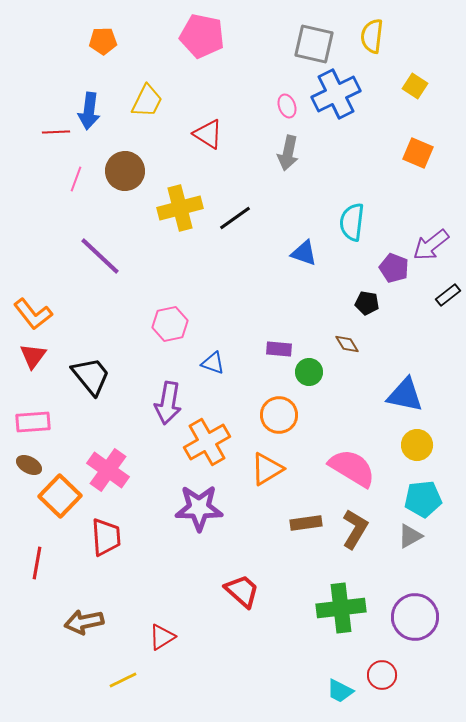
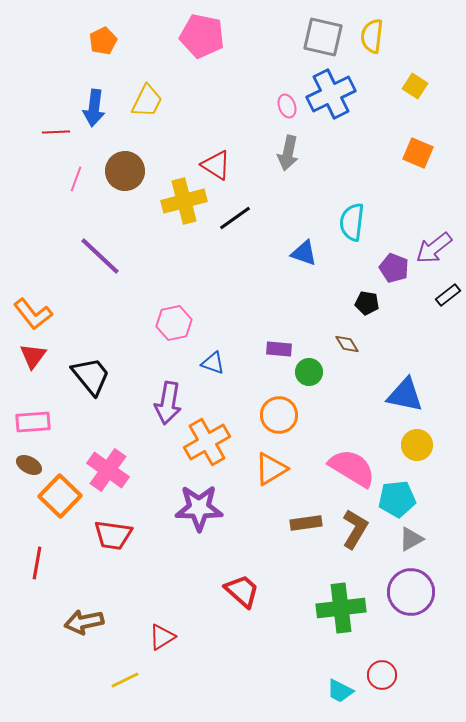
orange pentagon at (103, 41): rotated 24 degrees counterclockwise
gray square at (314, 44): moved 9 px right, 7 px up
blue cross at (336, 94): moved 5 px left
blue arrow at (89, 111): moved 5 px right, 3 px up
red triangle at (208, 134): moved 8 px right, 31 px down
yellow cross at (180, 208): moved 4 px right, 7 px up
purple arrow at (431, 245): moved 3 px right, 3 px down
pink hexagon at (170, 324): moved 4 px right, 1 px up
orange triangle at (267, 469): moved 4 px right
cyan pentagon at (423, 499): moved 26 px left
gray triangle at (410, 536): moved 1 px right, 3 px down
red trapezoid at (106, 537): moved 7 px right, 2 px up; rotated 102 degrees clockwise
purple circle at (415, 617): moved 4 px left, 25 px up
yellow line at (123, 680): moved 2 px right
